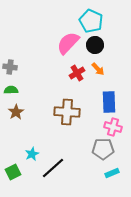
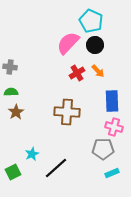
orange arrow: moved 2 px down
green semicircle: moved 2 px down
blue rectangle: moved 3 px right, 1 px up
pink cross: moved 1 px right
black line: moved 3 px right
